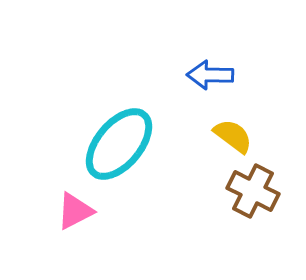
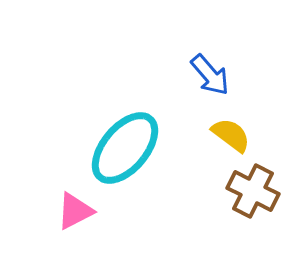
blue arrow: rotated 132 degrees counterclockwise
yellow semicircle: moved 2 px left, 1 px up
cyan ellipse: moved 6 px right, 4 px down
